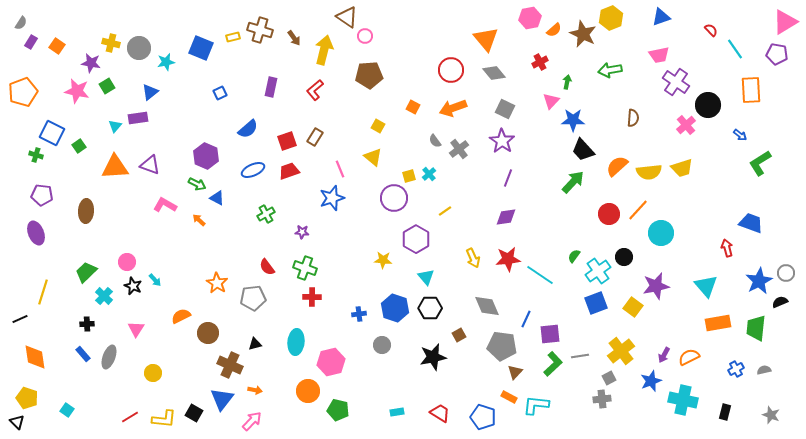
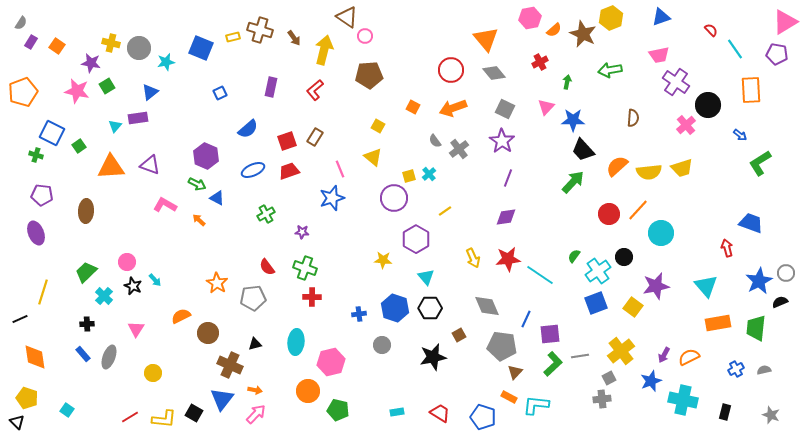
pink triangle at (551, 101): moved 5 px left, 6 px down
orange triangle at (115, 167): moved 4 px left
pink arrow at (252, 421): moved 4 px right, 7 px up
